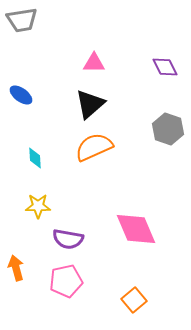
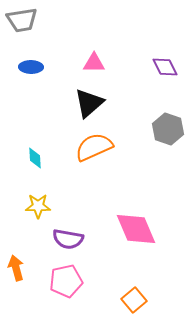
blue ellipse: moved 10 px right, 28 px up; rotated 35 degrees counterclockwise
black triangle: moved 1 px left, 1 px up
